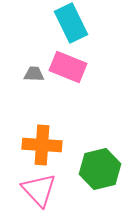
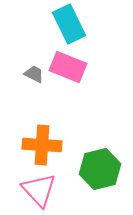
cyan rectangle: moved 2 px left, 1 px down
gray trapezoid: rotated 25 degrees clockwise
